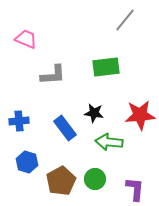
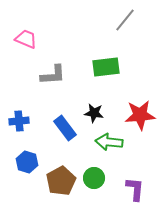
green circle: moved 1 px left, 1 px up
